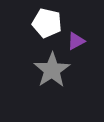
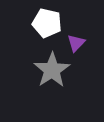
purple triangle: moved 2 px down; rotated 18 degrees counterclockwise
